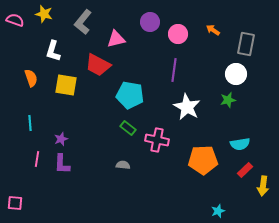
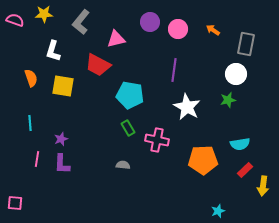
yellow star: rotated 18 degrees counterclockwise
gray L-shape: moved 2 px left
pink circle: moved 5 px up
yellow square: moved 3 px left, 1 px down
green rectangle: rotated 21 degrees clockwise
